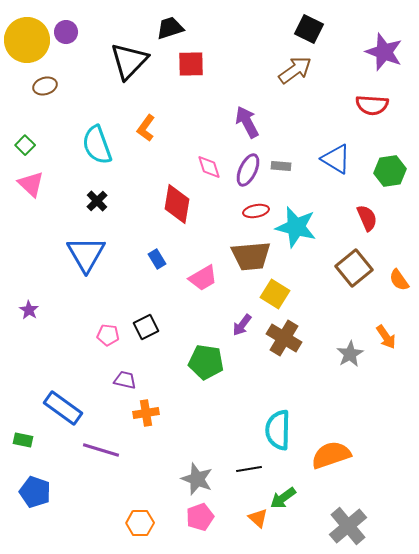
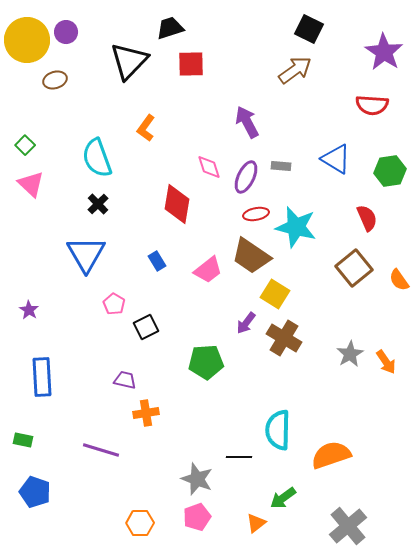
purple star at (384, 52): rotated 12 degrees clockwise
brown ellipse at (45, 86): moved 10 px right, 6 px up
cyan semicircle at (97, 145): moved 13 px down
purple ellipse at (248, 170): moved 2 px left, 7 px down
black cross at (97, 201): moved 1 px right, 3 px down
red ellipse at (256, 211): moved 3 px down
brown trapezoid at (251, 256): rotated 39 degrees clockwise
blue rectangle at (157, 259): moved 2 px down
pink trapezoid at (203, 278): moved 5 px right, 8 px up; rotated 8 degrees counterclockwise
purple arrow at (242, 325): moved 4 px right, 2 px up
pink pentagon at (108, 335): moved 6 px right, 31 px up; rotated 25 degrees clockwise
orange arrow at (386, 337): moved 25 px down
green pentagon at (206, 362): rotated 12 degrees counterclockwise
blue rectangle at (63, 408): moved 21 px left, 31 px up; rotated 51 degrees clockwise
black line at (249, 469): moved 10 px left, 12 px up; rotated 10 degrees clockwise
pink pentagon at (200, 517): moved 3 px left
orange triangle at (258, 518): moved 2 px left, 5 px down; rotated 40 degrees clockwise
